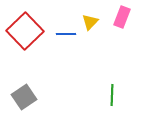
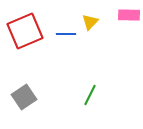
pink rectangle: moved 7 px right, 2 px up; rotated 70 degrees clockwise
red square: rotated 21 degrees clockwise
green line: moved 22 px left; rotated 25 degrees clockwise
